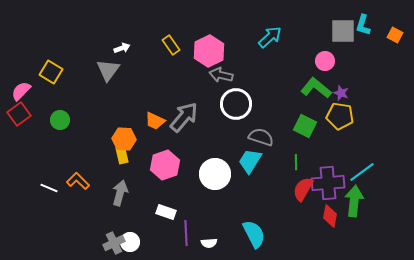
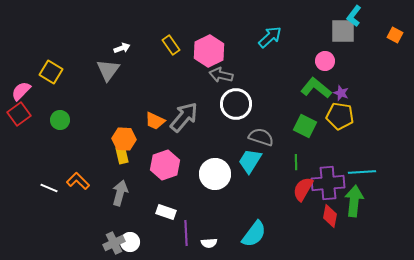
cyan L-shape at (363, 25): moved 9 px left, 9 px up; rotated 20 degrees clockwise
cyan line at (362, 172): rotated 32 degrees clockwise
cyan semicircle at (254, 234): rotated 64 degrees clockwise
